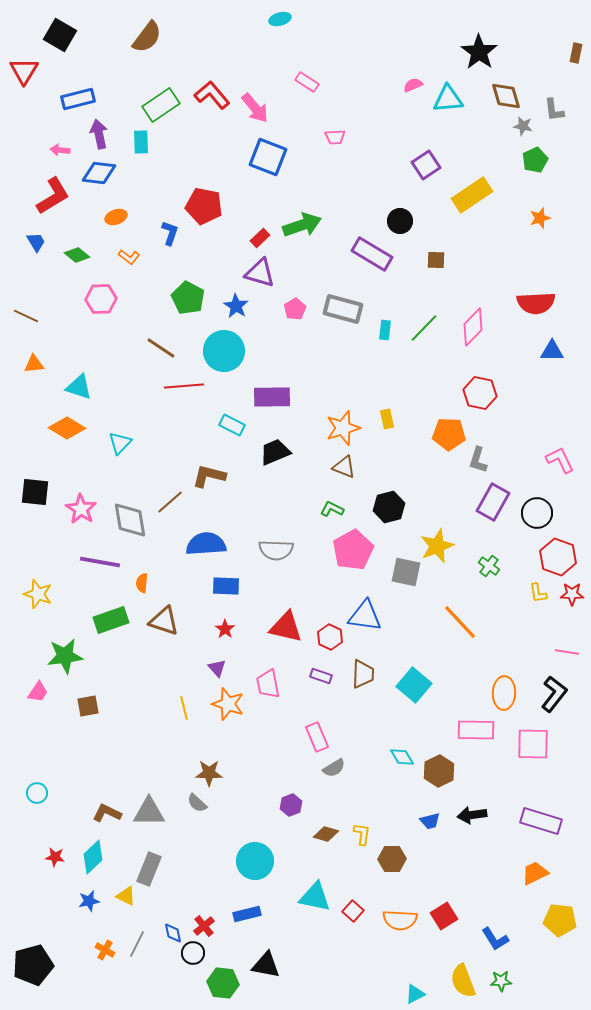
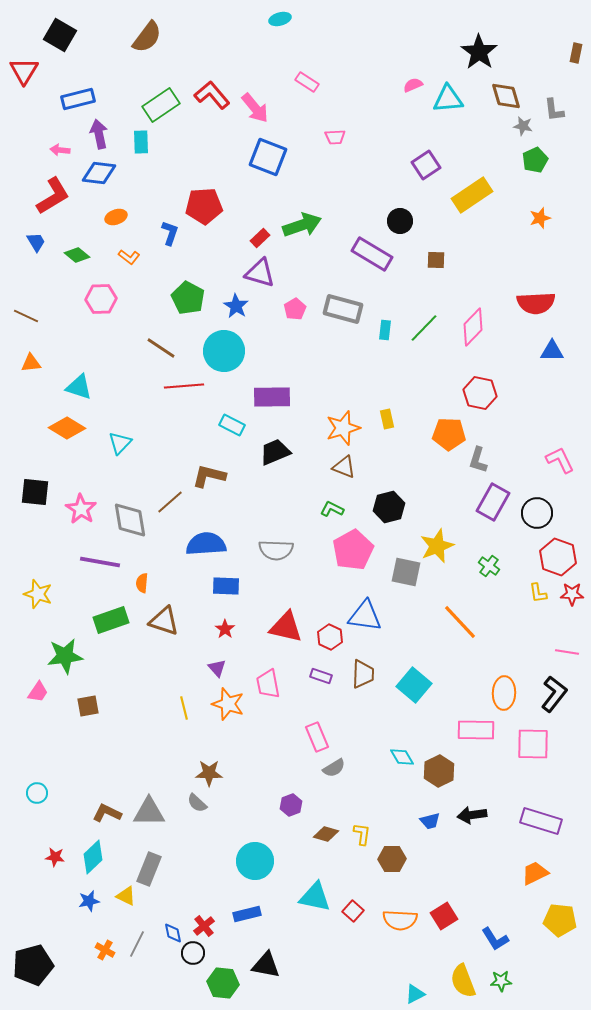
red pentagon at (204, 206): rotated 15 degrees counterclockwise
orange triangle at (34, 364): moved 3 px left, 1 px up
